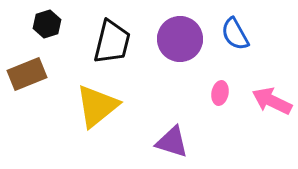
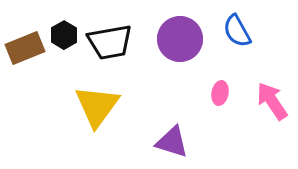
black hexagon: moved 17 px right, 11 px down; rotated 12 degrees counterclockwise
blue semicircle: moved 2 px right, 3 px up
black trapezoid: moved 2 px left; rotated 66 degrees clockwise
brown rectangle: moved 2 px left, 26 px up
pink arrow: rotated 30 degrees clockwise
yellow triangle: rotated 15 degrees counterclockwise
